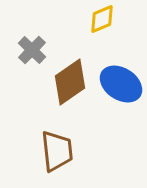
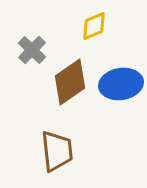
yellow diamond: moved 8 px left, 7 px down
blue ellipse: rotated 42 degrees counterclockwise
